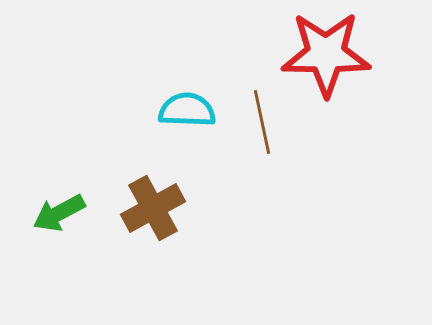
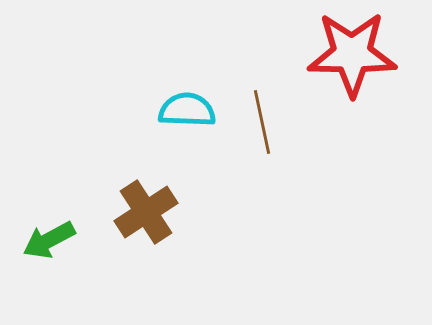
red star: moved 26 px right
brown cross: moved 7 px left, 4 px down; rotated 4 degrees counterclockwise
green arrow: moved 10 px left, 27 px down
